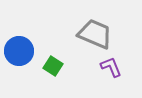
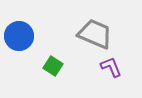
blue circle: moved 15 px up
